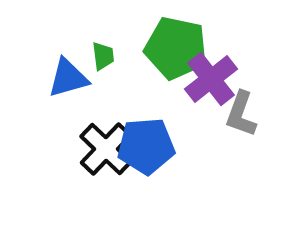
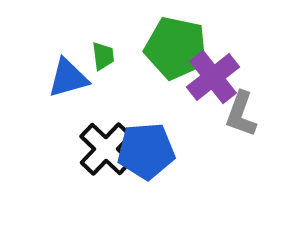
purple cross: moved 2 px right, 2 px up
blue pentagon: moved 5 px down
